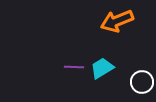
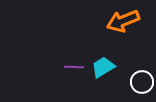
orange arrow: moved 6 px right
cyan trapezoid: moved 1 px right, 1 px up
